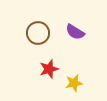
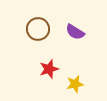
brown circle: moved 4 px up
yellow star: moved 1 px right, 1 px down
